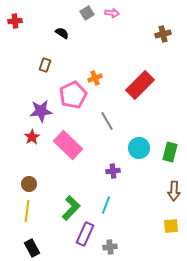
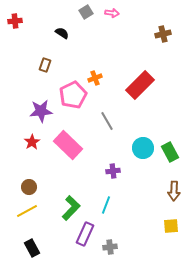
gray square: moved 1 px left, 1 px up
red star: moved 5 px down
cyan circle: moved 4 px right
green rectangle: rotated 42 degrees counterclockwise
brown circle: moved 3 px down
yellow line: rotated 55 degrees clockwise
